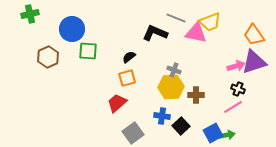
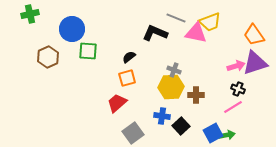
purple triangle: moved 1 px right, 1 px down
